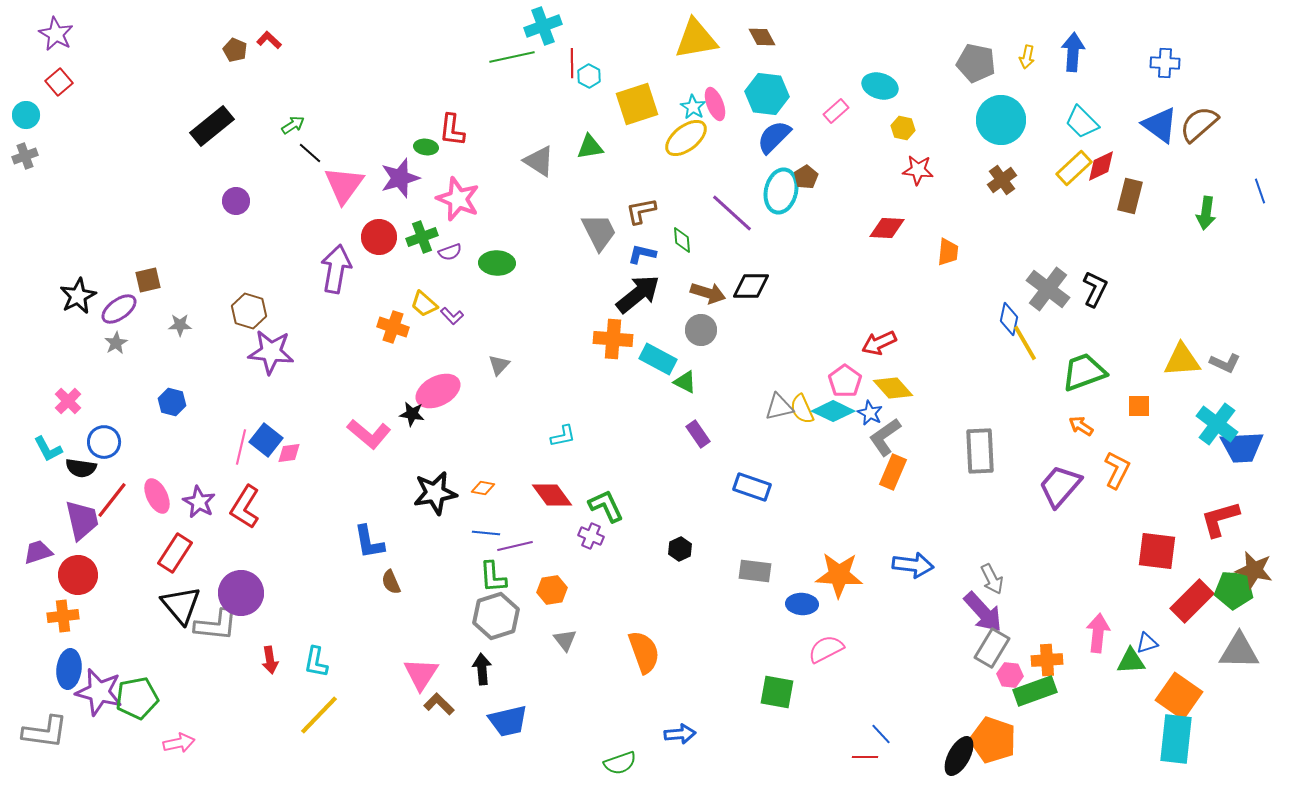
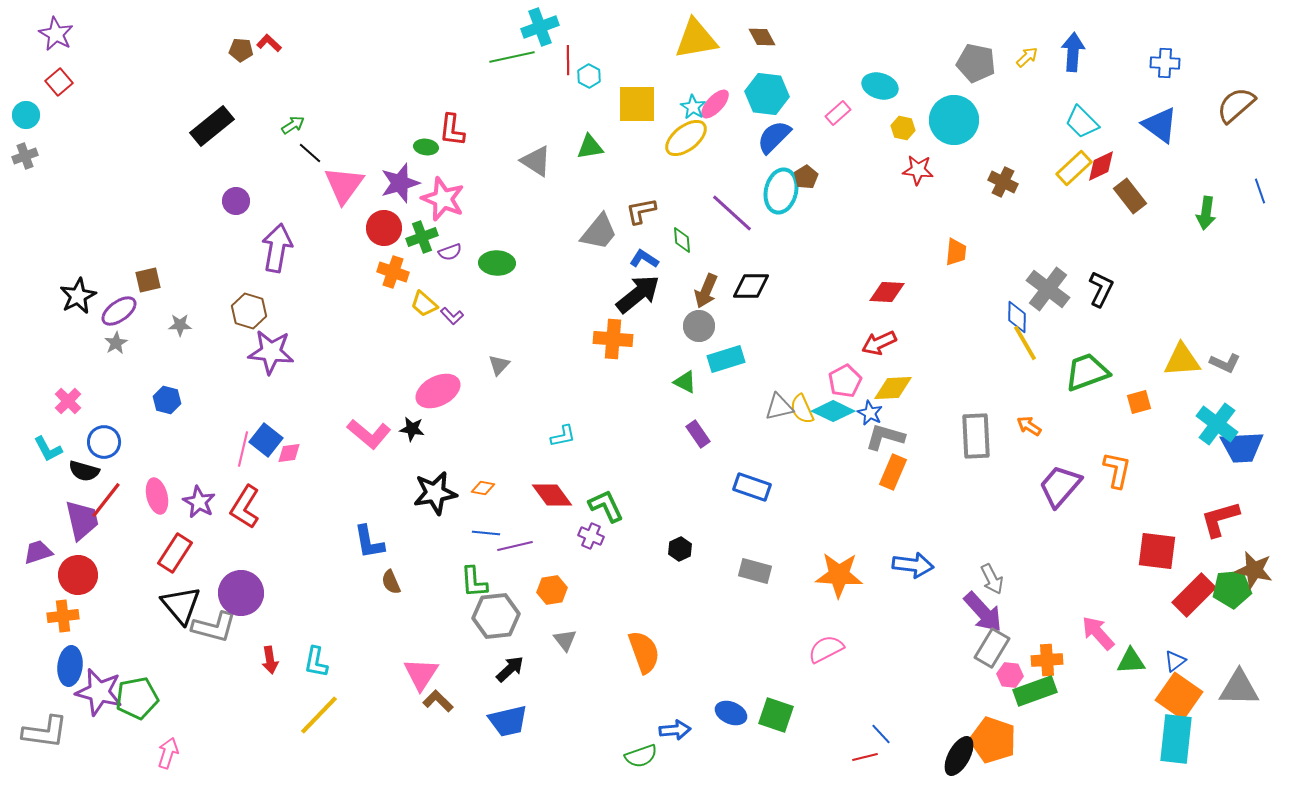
cyan cross at (543, 26): moved 3 px left, 1 px down
red L-shape at (269, 40): moved 3 px down
brown pentagon at (235, 50): moved 6 px right; rotated 20 degrees counterclockwise
yellow arrow at (1027, 57): rotated 145 degrees counterclockwise
red line at (572, 63): moved 4 px left, 3 px up
yellow square at (637, 104): rotated 18 degrees clockwise
pink ellipse at (715, 104): rotated 64 degrees clockwise
pink rectangle at (836, 111): moved 2 px right, 2 px down
cyan circle at (1001, 120): moved 47 px left
brown semicircle at (1199, 124): moved 37 px right, 19 px up
gray triangle at (539, 161): moved 3 px left
purple star at (400, 178): moved 5 px down
brown cross at (1002, 180): moved 1 px right, 2 px down; rotated 28 degrees counterclockwise
brown rectangle at (1130, 196): rotated 52 degrees counterclockwise
pink star at (458, 199): moved 15 px left
red diamond at (887, 228): moved 64 px down
gray trapezoid at (599, 232): rotated 66 degrees clockwise
red circle at (379, 237): moved 5 px right, 9 px up
orange trapezoid at (948, 252): moved 8 px right
blue L-shape at (642, 254): moved 2 px right, 5 px down; rotated 20 degrees clockwise
purple arrow at (336, 269): moved 59 px left, 21 px up
black L-shape at (1095, 289): moved 6 px right
brown arrow at (708, 293): moved 2 px left, 2 px up; rotated 96 degrees clockwise
purple ellipse at (119, 309): moved 2 px down
blue diamond at (1009, 319): moved 8 px right, 2 px up; rotated 12 degrees counterclockwise
orange cross at (393, 327): moved 55 px up
gray circle at (701, 330): moved 2 px left, 4 px up
cyan rectangle at (658, 359): moved 68 px right; rotated 45 degrees counterclockwise
green trapezoid at (1084, 372): moved 3 px right
pink pentagon at (845, 381): rotated 8 degrees clockwise
yellow diamond at (893, 388): rotated 51 degrees counterclockwise
blue hexagon at (172, 402): moved 5 px left, 2 px up
orange square at (1139, 406): moved 4 px up; rotated 15 degrees counterclockwise
black star at (412, 414): moved 15 px down
orange arrow at (1081, 426): moved 52 px left
gray L-shape at (885, 437): rotated 51 degrees clockwise
pink line at (241, 447): moved 2 px right, 2 px down
gray rectangle at (980, 451): moved 4 px left, 15 px up
black semicircle at (81, 468): moved 3 px right, 3 px down; rotated 8 degrees clockwise
orange L-shape at (1117, 470): rotated 15 degrees counterclockwise
pink ellipse at (157, 496): rotated 12 degrees clockwise
red line at (112, 500): moved 6 px left
gray rectangle at (755, 571): rotated 8 degrees clockwise
green L-shape at (493, 577): moved 19 px left, 5 px down
green pentagon at (1234, 590): moved 2 px left, 1 px up; rotated 9 degrees counterclockwise
red rectangle at (1192, 601): moved 2 px right, 6 px up
blue ellipse at (802, 604): moved 71 px left, 109 px down; rotated 20 degrees clockwise
gray hexagon at (496, 616): rotated 12 degrees clockwise
gray L-shape at (216, 625): moved 2 px left, 2 px down; rotated 9 degrees clockwise
pink arrow at (1098, 633): rotated 48 degrees counterclockwise
blue triangle at (1147, 643): moved 28 px right, 18 px down; rotated 20 degrees counterclockwise
gray triangle at (1239, 651): moved 37 px down
blue ellipse at (69, 669): moved 1 px right, 3 px up
black arrow at (482, 669): moved 28 px right; rotated 52 degrees clockwise
green square at (777, 692): moved 1 px left, 23 px down; rotated 9 degrees clockwise
brown L-shape at (439, 704): moved 1 px left, 3 px up
blue arrow at (680, 734): moved 5 px left, 4 px up
pink arrow at (179, 743): moved 11 px left, 10 px down; rotated 60 degrees counterclockwise
red line at (865, 757): rotated 15 degrees counterclockwise
green semicircle at (620, 763): moved 21 px right, 7 px up
